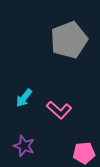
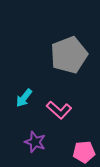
gray pentagon: moved 15 px down
purple star: moved 11 px right, 4 px up
pink pentagon: moved 1 px up
